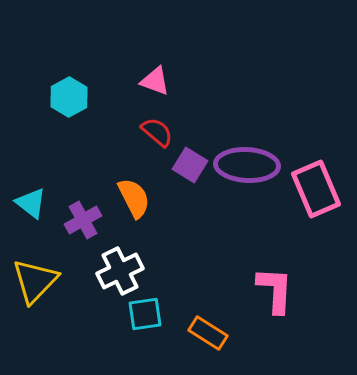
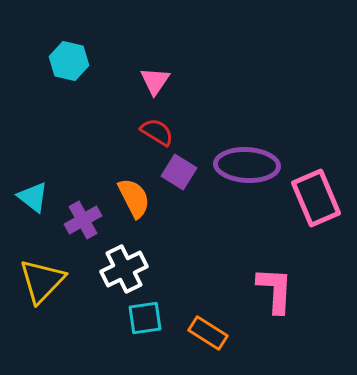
pink triangle: rotated 44 degrees clockwise
cyan hexagon: moved 36 px up; rotated 18 degrees counterclockwise
red semicircle: rotated 8 degrees counterclockwise
purple square: moved 11 px left, 7 px down
pink rectangle: moved 9 px down
cyan triangle: moved 2 px right, 6 px up
white cross: moved 4 px right, 2 px up
yellow triangle: moved 7 px right
cyan square: moved 4 px down
